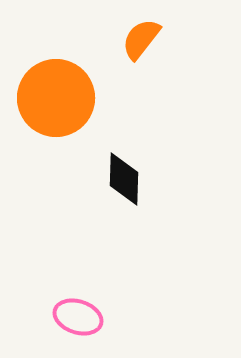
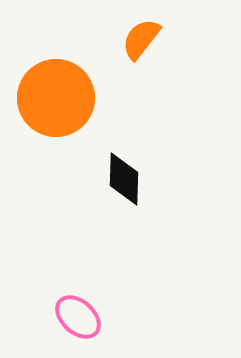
pink ellipse: rotated 24 degrees clockwise
